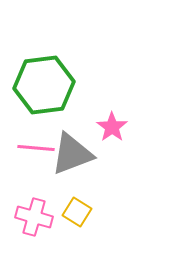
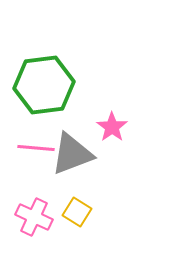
pink cross: rotated 9 degrees clockwise
